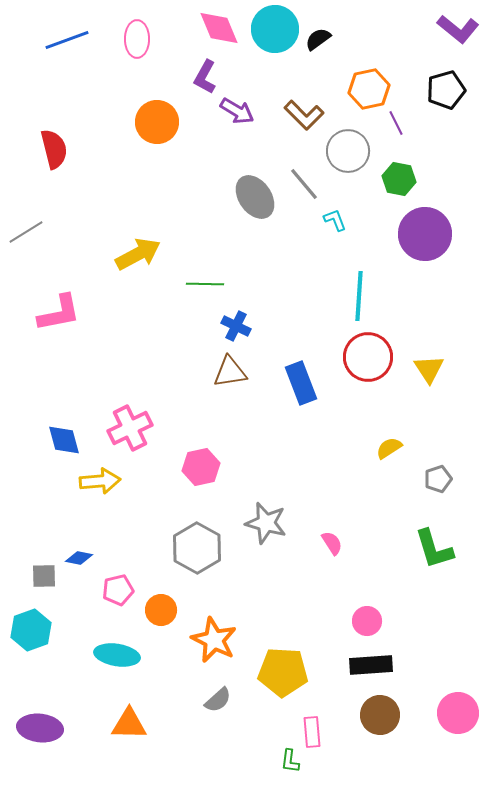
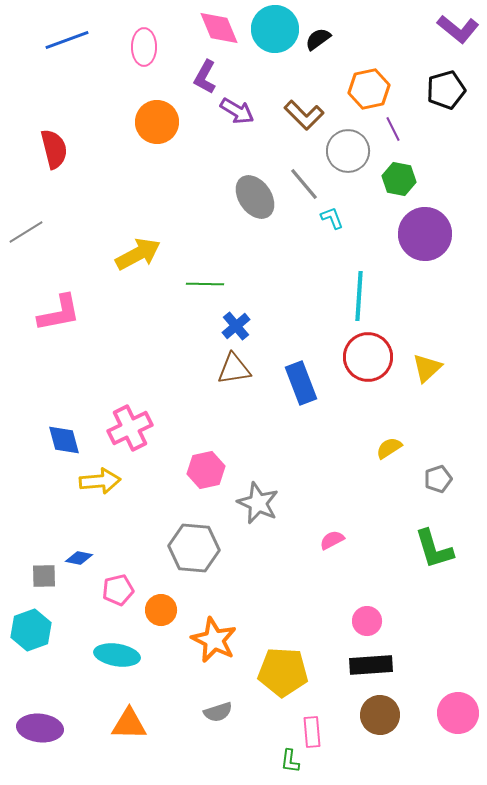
pink ellipse at (137, 39): moved 7 px right, 8 px down
purple line at (396, 123): moved 3 px left, 6 px down
cyan L-shape at (335, 220): moved 3 px left, 2 px up
blue cross at (236, 326): rotated 24 degrees clockwise
yellow triangle at (429, 369): moved 2 px left, 1 px up; rotated 20 degrees clockwise
brown triangle at (230, 372): moved 4 px right, 3 px up
pink hexagon at (201, 467): moved 5 px right, 3 px down
gray star at (266, 523): moved 8 px left, 20 px up; rotated 9 degrees clockwise
pink semicircle at (332, 543): moved 3 px up; rotated 85 degrees counterclockwise
gray hexagon at (197, 548): moved 3 px left; rotated 24 degrees counterclockwise
gray semicircle at (218, 700): moved 12 px down; rotated 24 degrees clockwise
